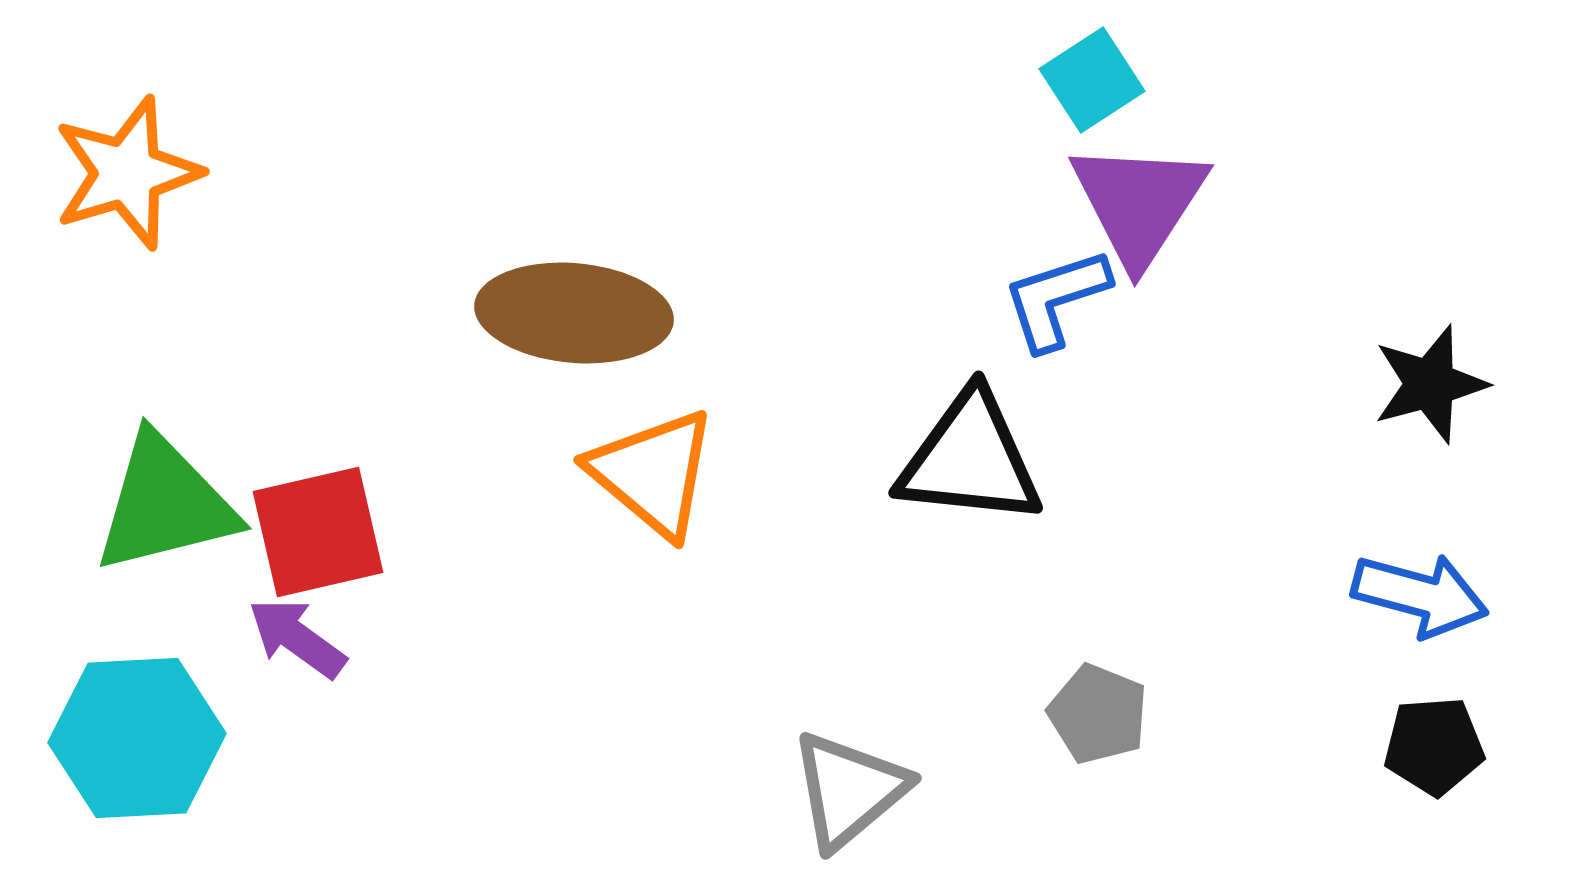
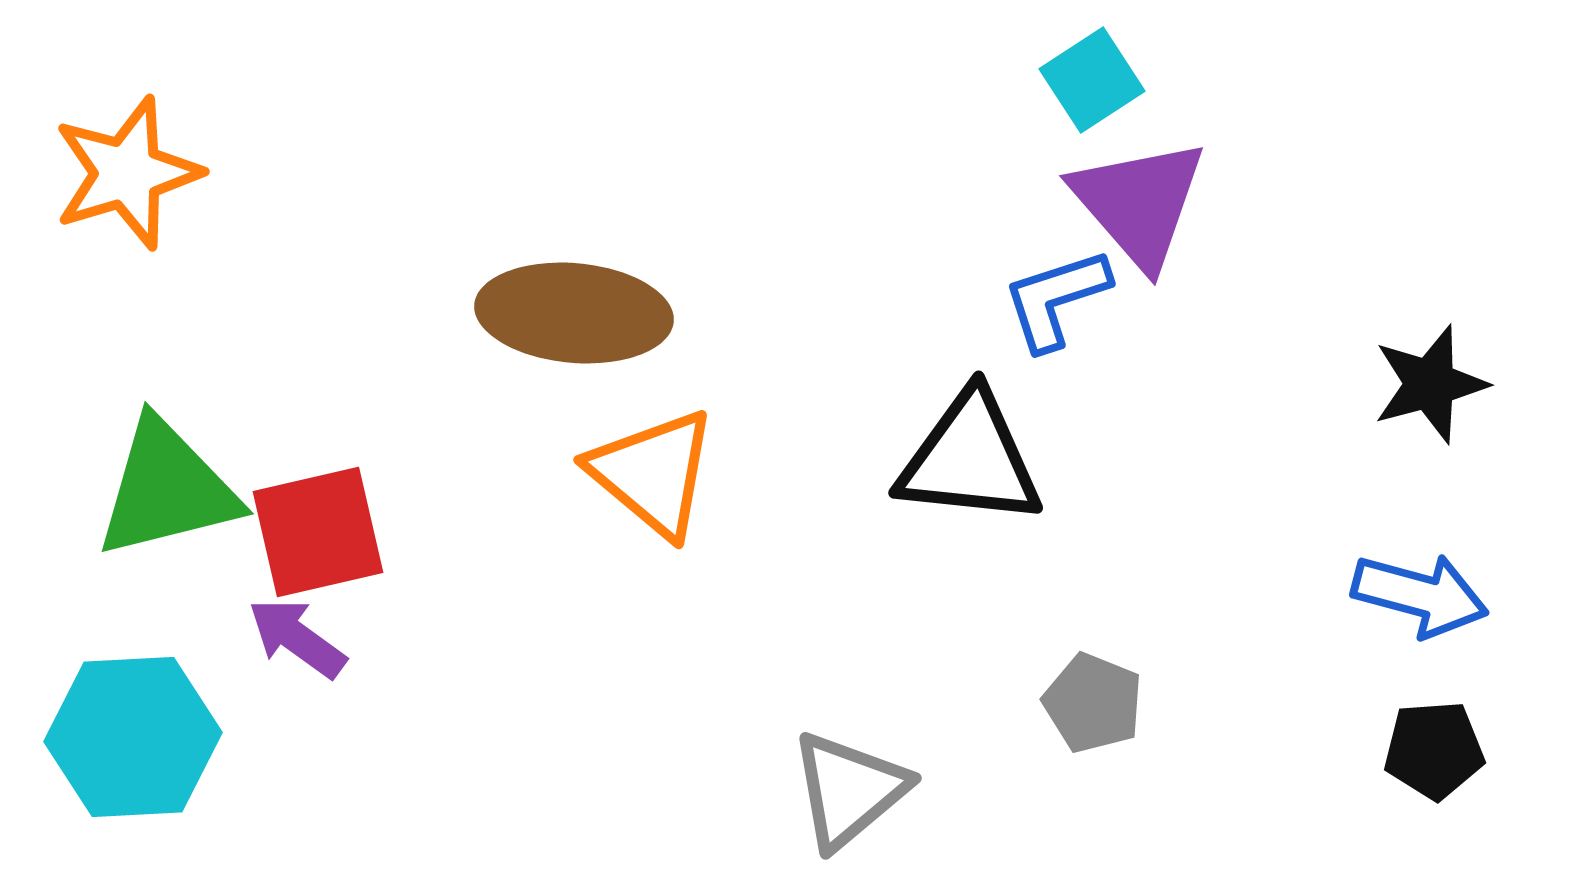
purple triangle: rotated 14 degrees counterclockwise
green triangle: moved 2 px right, 15 px up
gray pentagon: moved 5 px left, 11 px up
cyan hexagon: moved 4 px left, 1 px up
black pentagon: moved 4 px down
